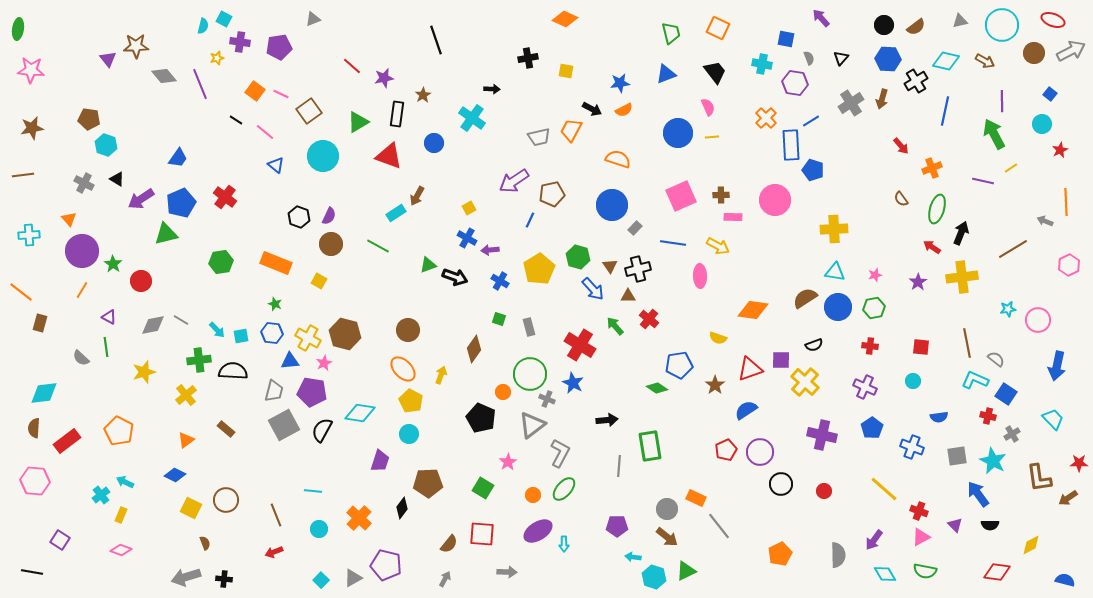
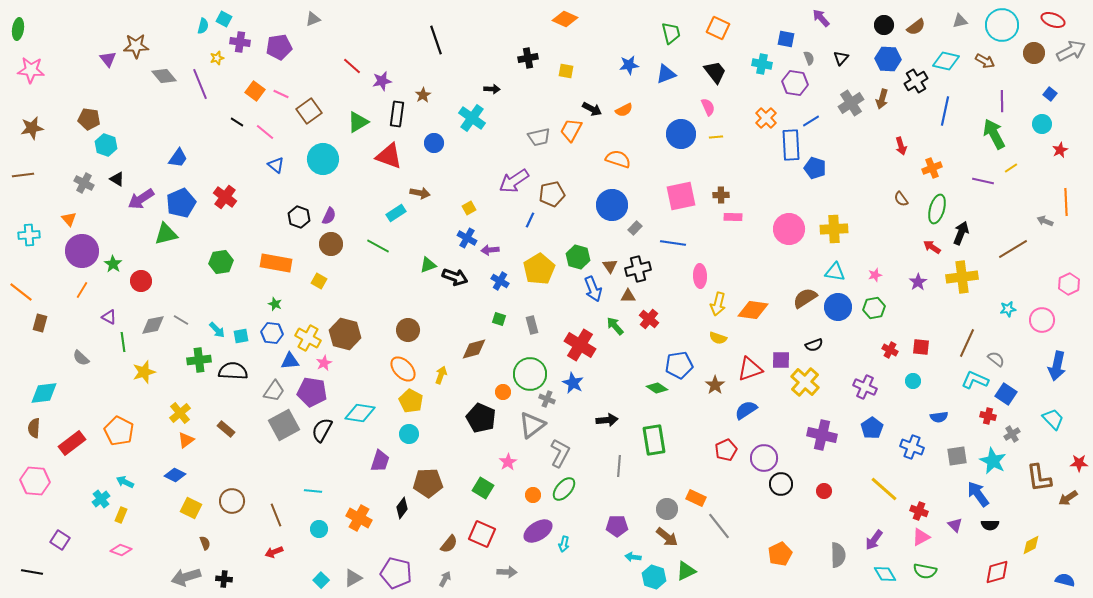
purple star at (384, 78): moved 2 px left, 3 px down
blue star at (620, 83): moved 9 px right, 18 px up
black line at (236, 120): moved 1 px right, 2 px down
blue circle at (678, 133): moved 3 px right, 1 px down
yellow line at (712, 137): moved 4 px right
red arrow at (901, 146): rotated 24 degrees clockwise
cyan circle at (323, 156): moved 3 px down
blue pentagon at (813, 170): moved 2 px right, 2 px up
brown arrow at (417, 196): moved 3 px right, 3 px up; rotated 108 degrees counterclockwise
pink square at (681, 196): rotated 12 degrees clockwise
pink circle at (775, 200): moved 14 px right, 29 px down
yellow arrow at (718, 246): moved 58 px down; rotated 75 degrees clockwise
orange rectangle at (276, 263): rotated 12 degrees counterclockwise
pink hexagon at (1069, 265): moved 19 px down
blue arrow at (593, 289): rotated 20 degrees clockwise
pink circle at (1038, 320): moved 4 px right
gray rectangle at (529, 327): moved 3 px right, 2 px up
brown line at (967, 343): rotated 36 degrees clockwise
red cross at (870, 346): moved 20 px right, 4 px down; rotated 21 degrees clockwise
green line at (106, 347): moved 17 px right, 5 px up
brown diamond at (474, 349): rotated 40 degrees clockwise
gray trapezoid at (274, 391): rotated 20 degrees clockwise
yellow cross at (186, 395): moved 6 px left, 18 px down
red rectangle at (67, 441): moved 5 px right, 2 px down
green rectangle at (650, 446): moved 4 px right, 6 px up
purple circle at (760, 452): moved 4 px right, 6 px down
cyan cross at (101, 495): moved 4 px down
brown circle at (226, 500): moved 6 px right, 1 px down
orange cross at (359, 518): rotated 15 degrees counterclockwise
red square at (482, 534): rotated 20 degrees clockwise
cyan arrow at (564, 544): rotated 14 degrees clockwise
purple pentagon at (386, 565): moved 10 px right, 8 px down
red diamond at (997, 572): rotated 24 degrees counterclockwise
